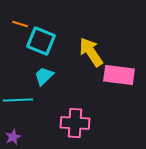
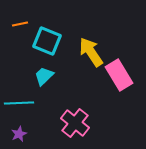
orange line: rotated 28 degrees counterclockwise
cyan square: moved 6 px right
pink rectangle: rotated 52 degrees clockwise
cyan line: moved 1 px right, 3 px down
pink cross: rotated 36 degrees clockwise
purple star: moved 6 px right, 3 px up
